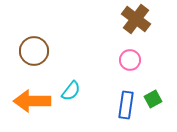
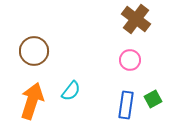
orange arrow: rotated 108 degrees clockwise
